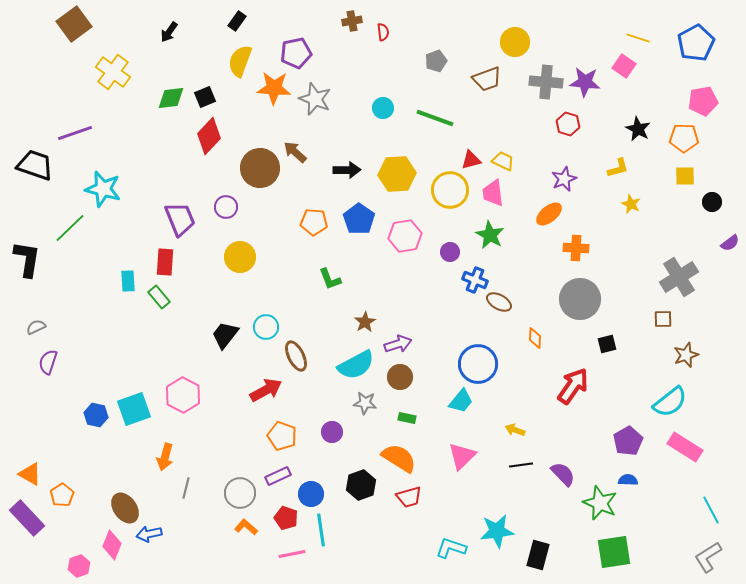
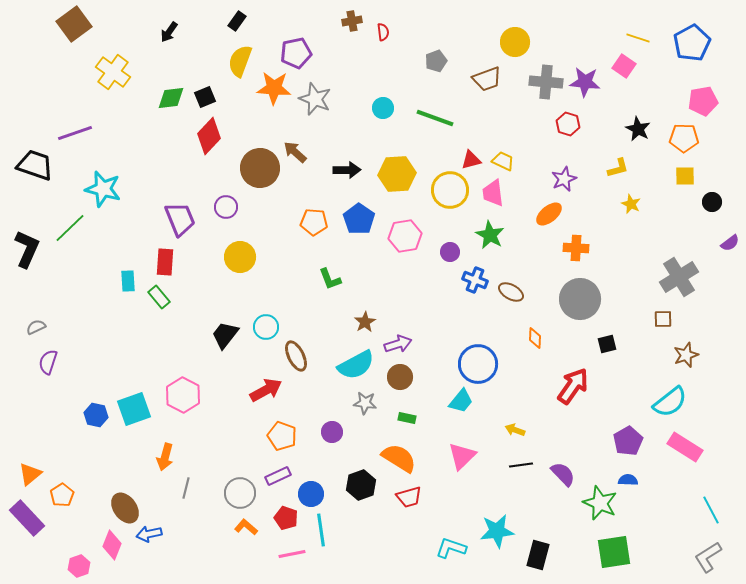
blue pentagon at (696, 43): moved 4 px left
black L-shape at (27, 259): moved 10 px up; rotated 15 degrees clockwise
brown ellipse at (499, 302): moved 12 px right, 10 px up
orange triangle at (30, 474): rotated 50 degrees clockwise
